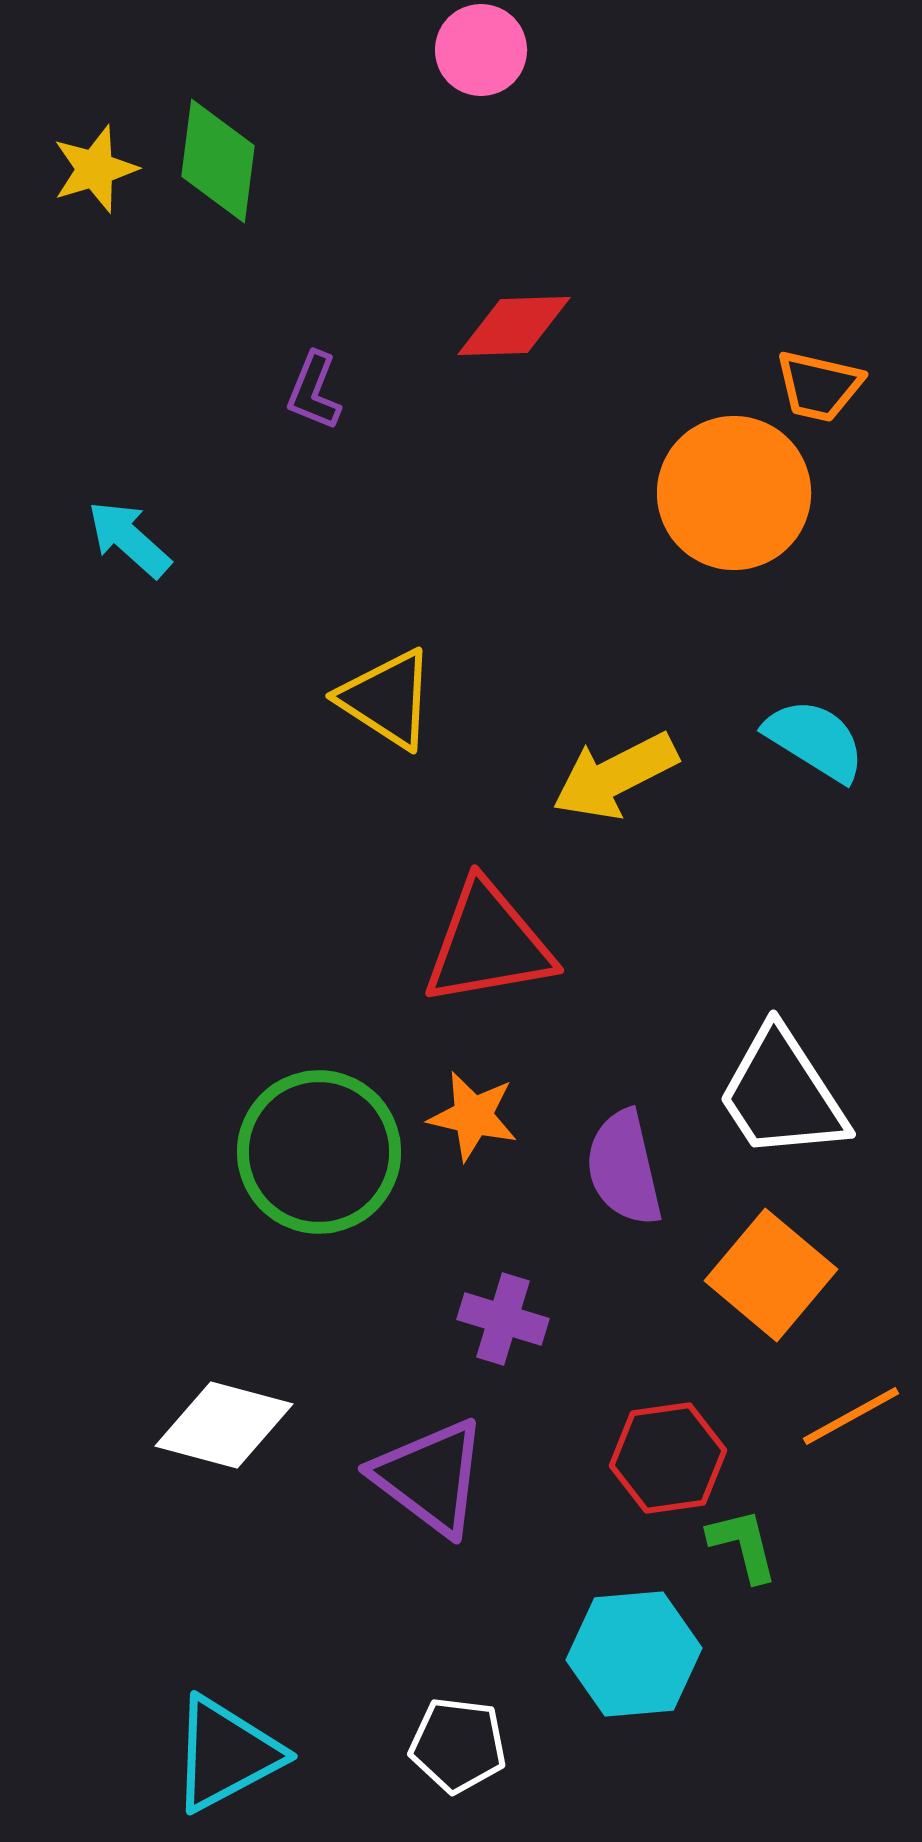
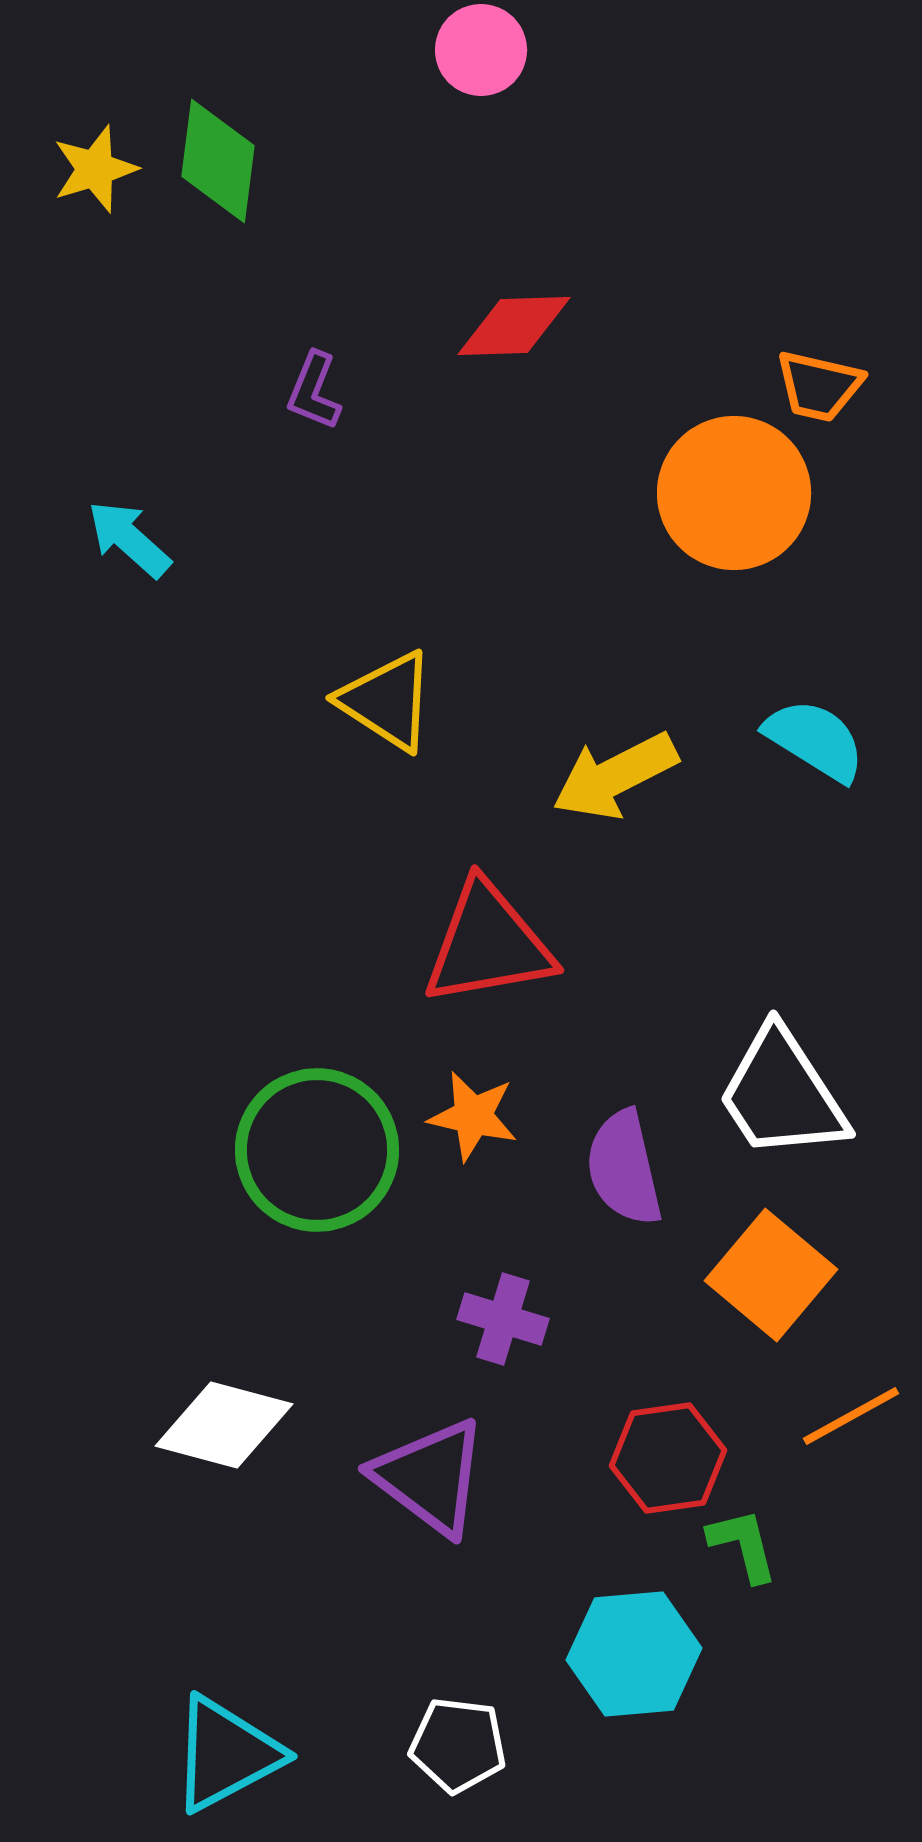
yellow triangle: moved 2 px down
green circle: moved 2 px left, 2 px up
